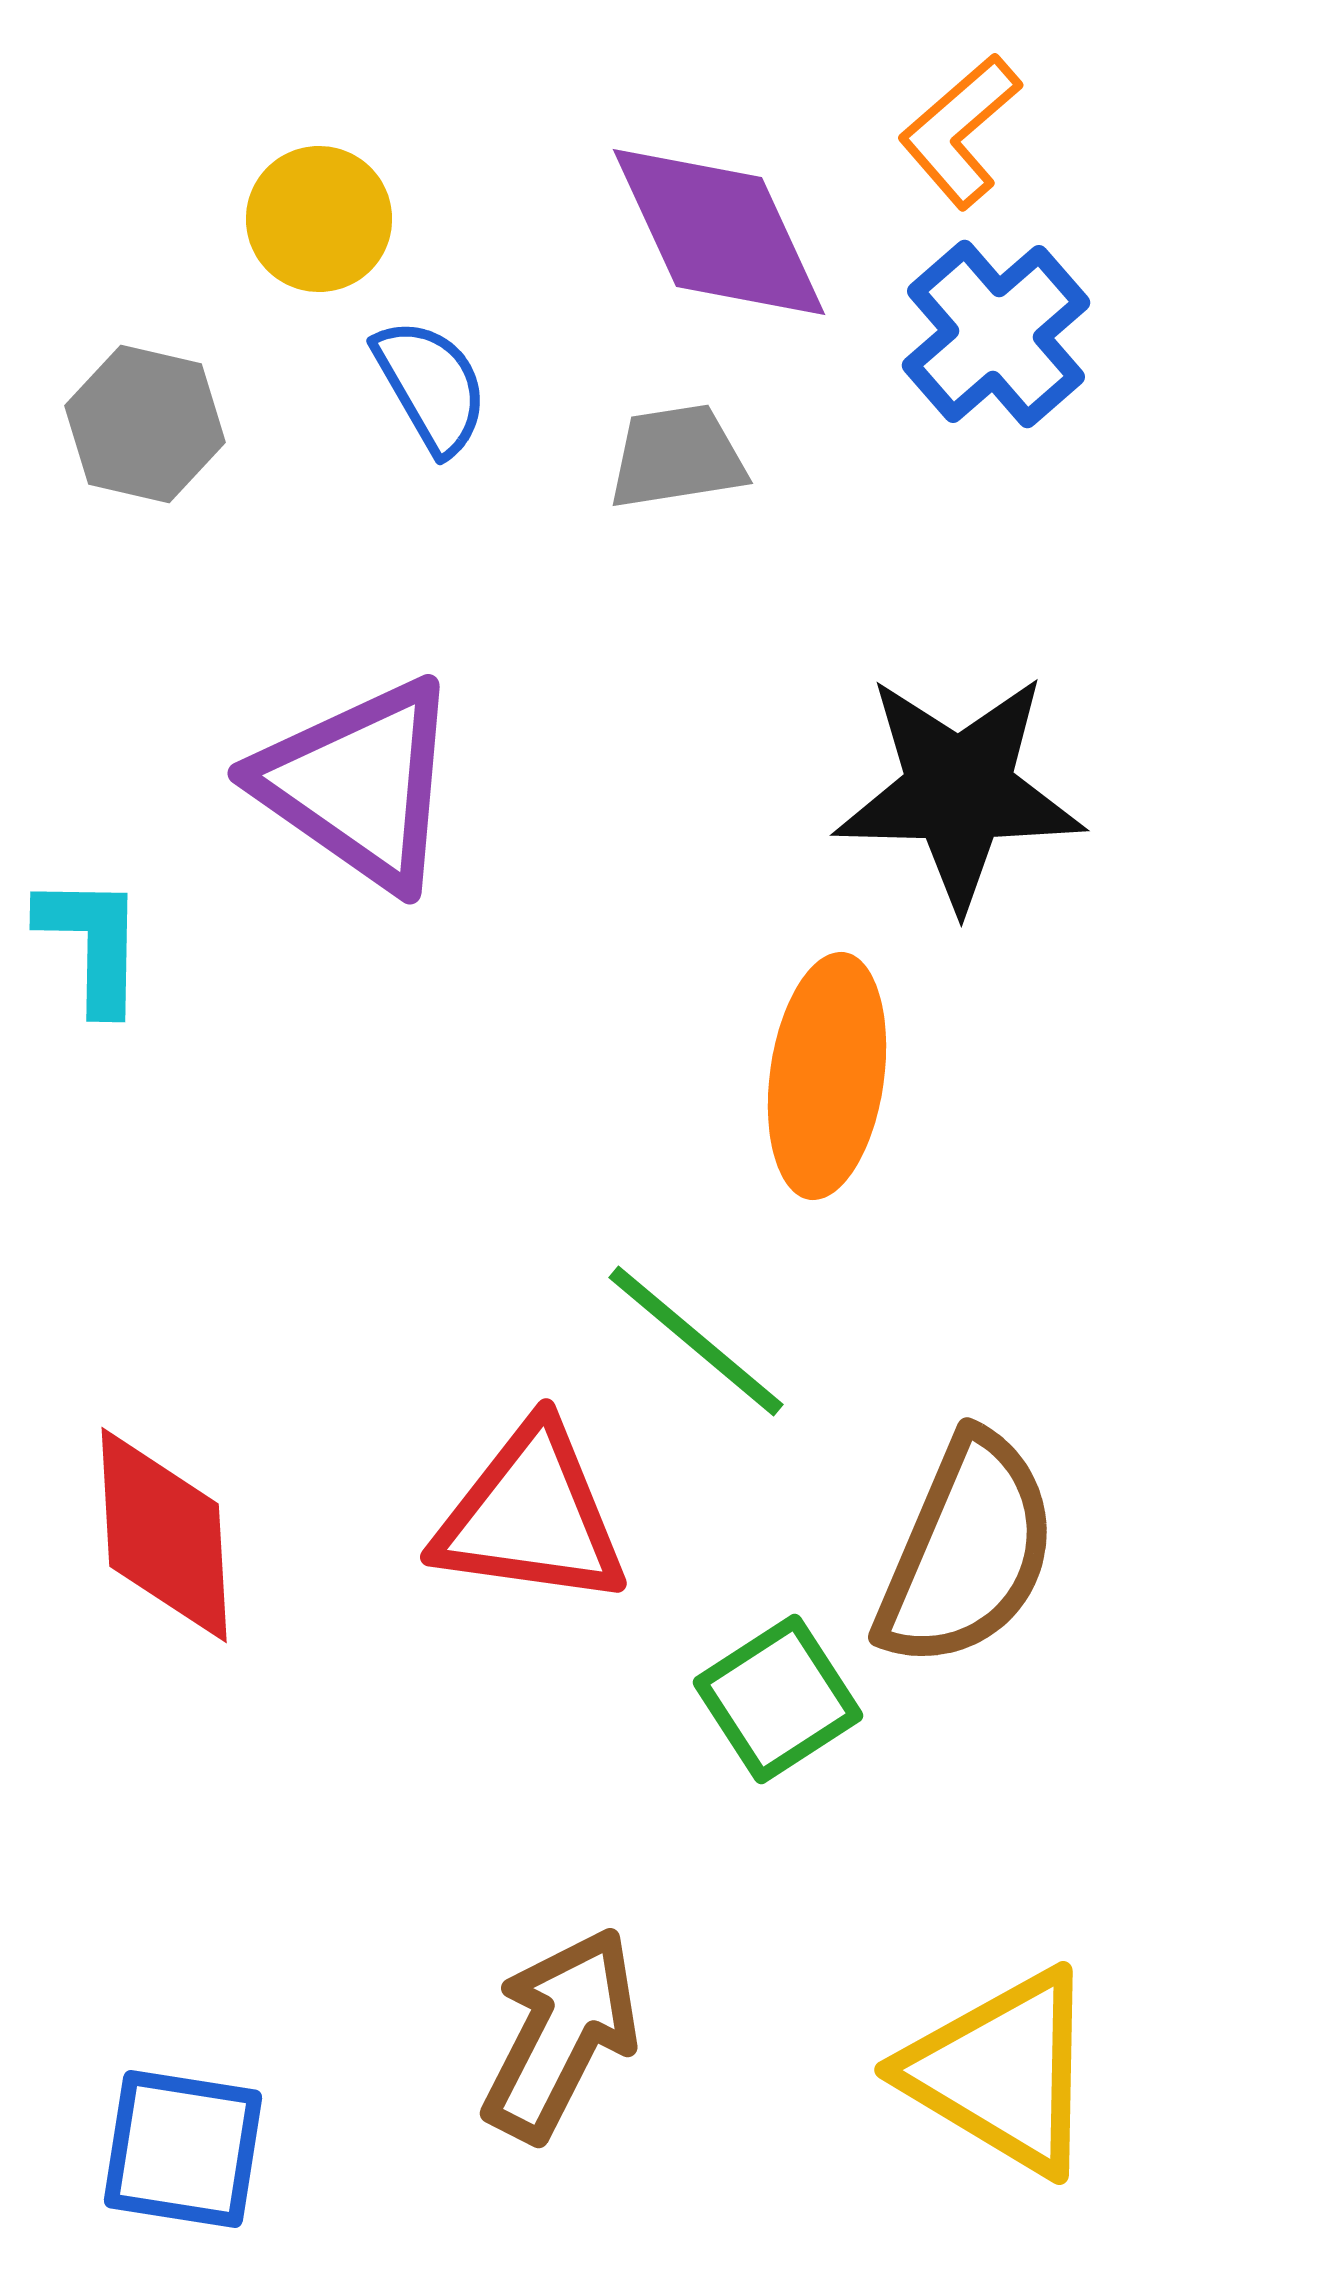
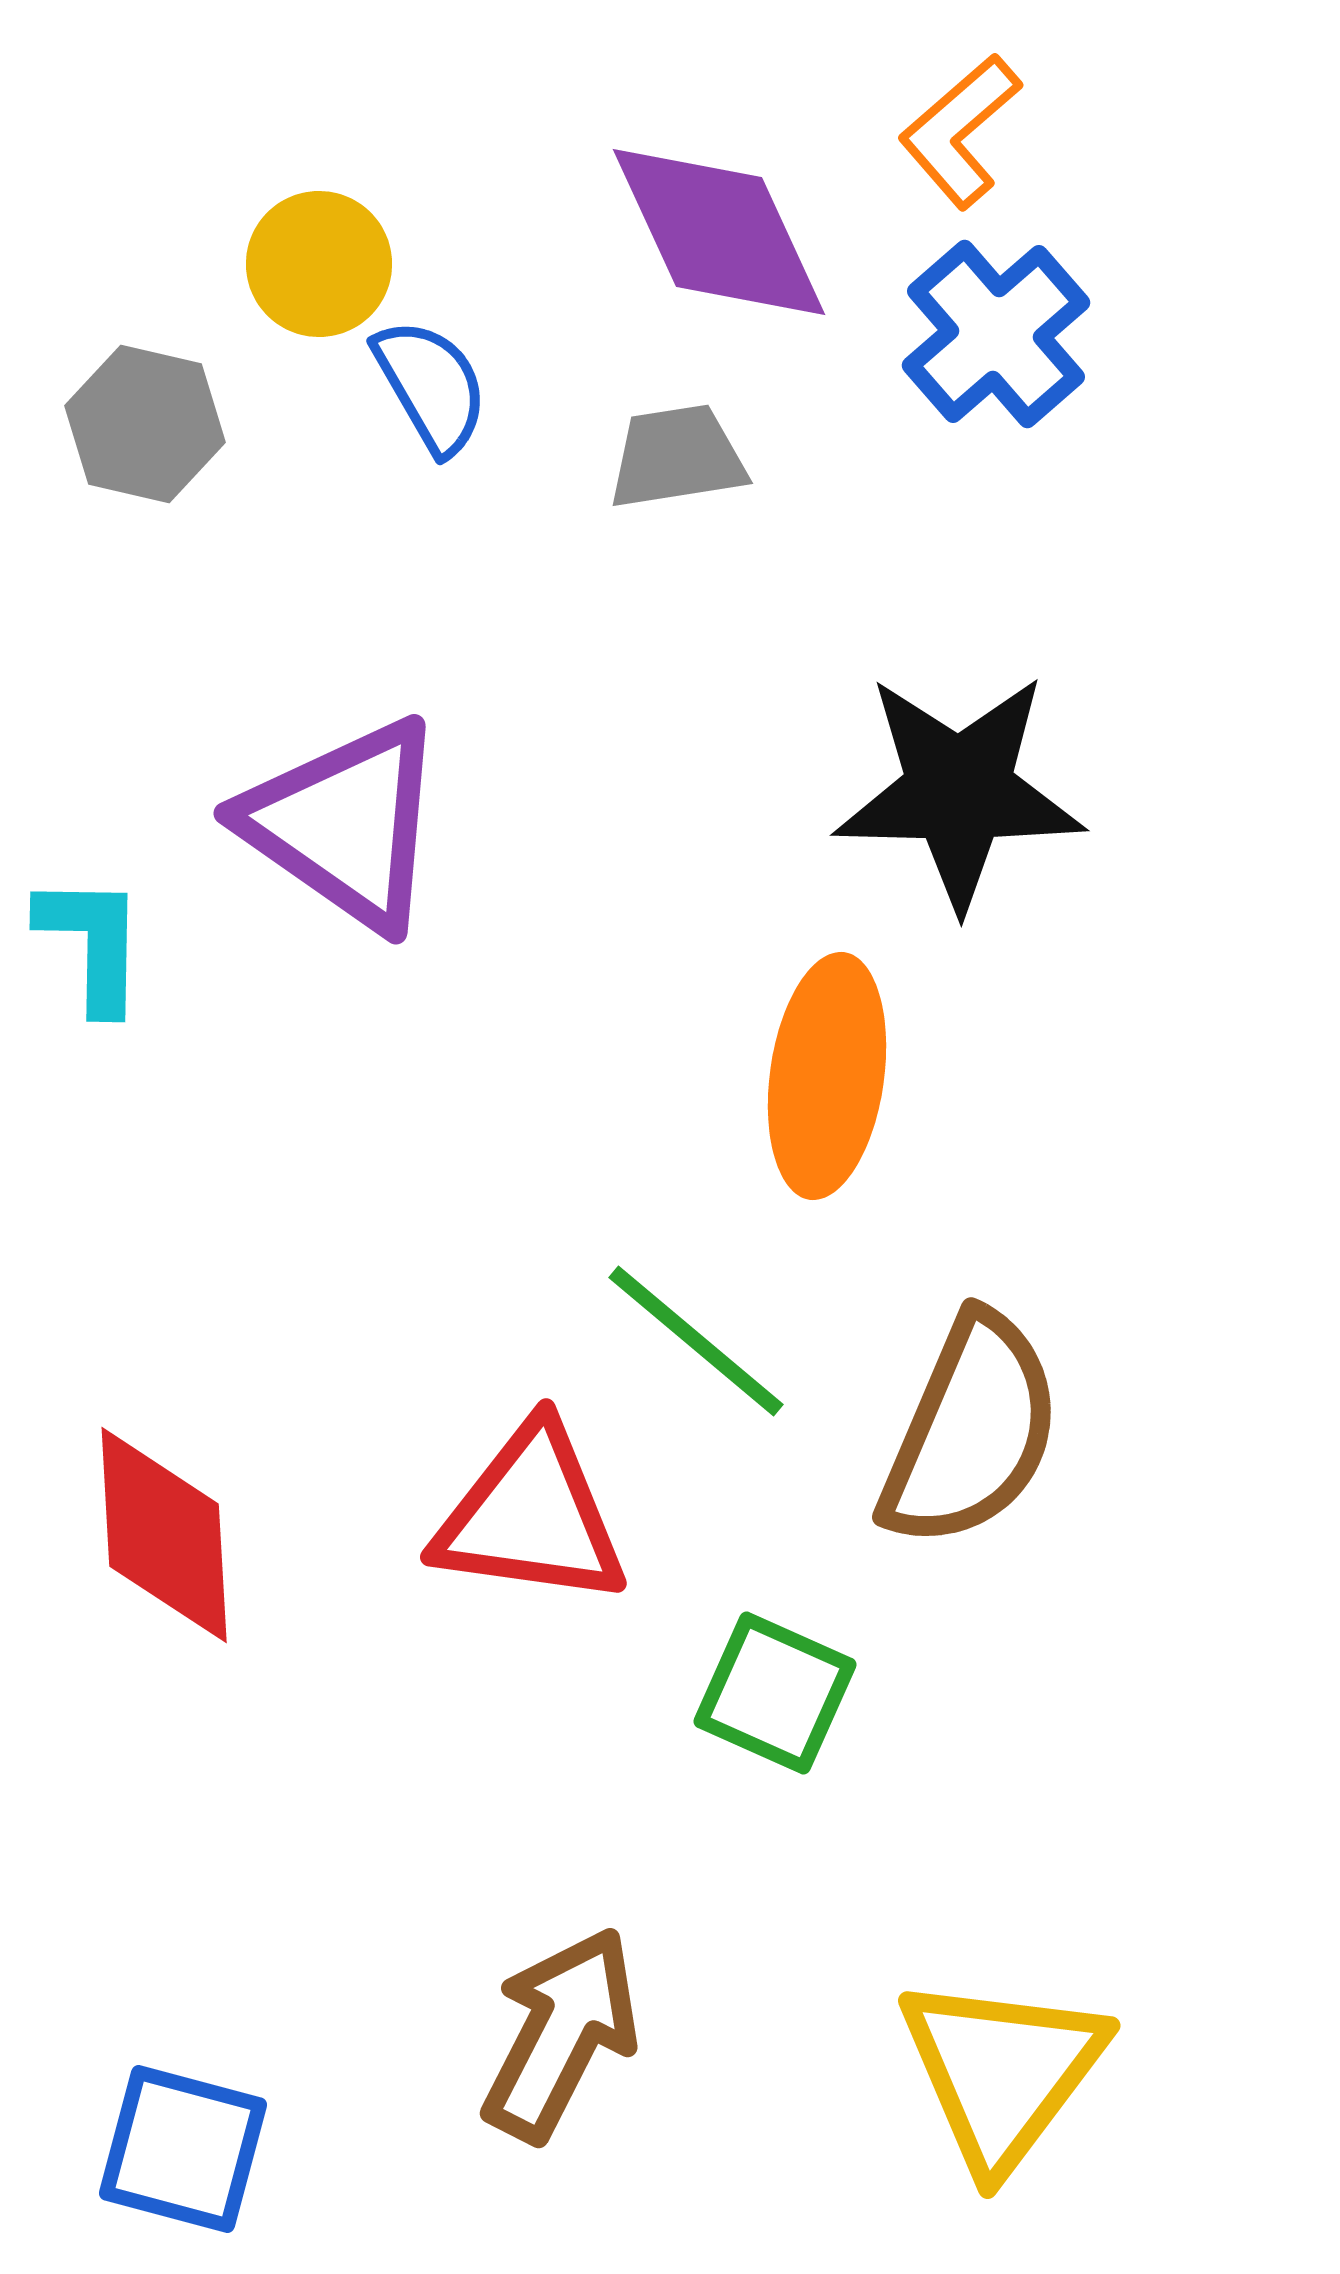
yellow circle: moved 45 px down
purple triangle: moved 14 px left, 40 px down
brown semicircle: moved 4 px right, 120 px up
green square: moved 3 px left, 6 px up; rotated 33 degrees counterclockwise
yellow triangle: rotated 36 degrees clockwise
blue square: rotated 6 degrees clockwise
